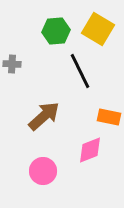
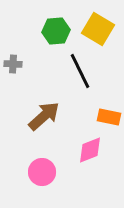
gray cross: moved 1 px right
pink circle: moved 1 px left, 1 px down
